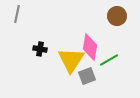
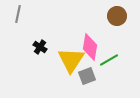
gray line: moved 1 px right
black cross: moved 2 px up; rotated 24 degrees clockwise
